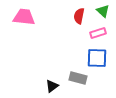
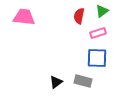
green triangle: moved 1 px left; rotated 40 degrees clockwise
gray rectangle: moved 5 px right, 3 px down
black triangle: moved 4 px right, 4 px up
